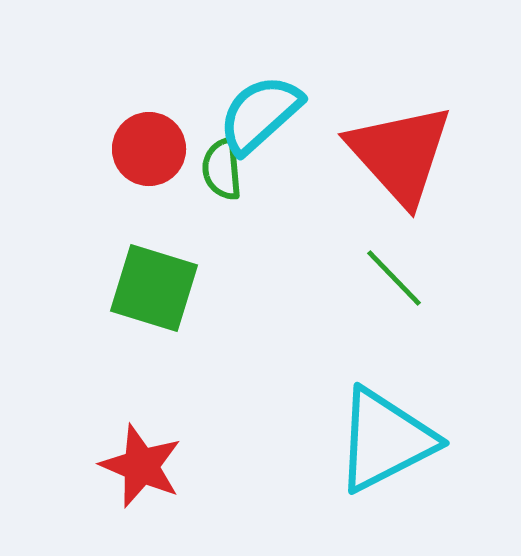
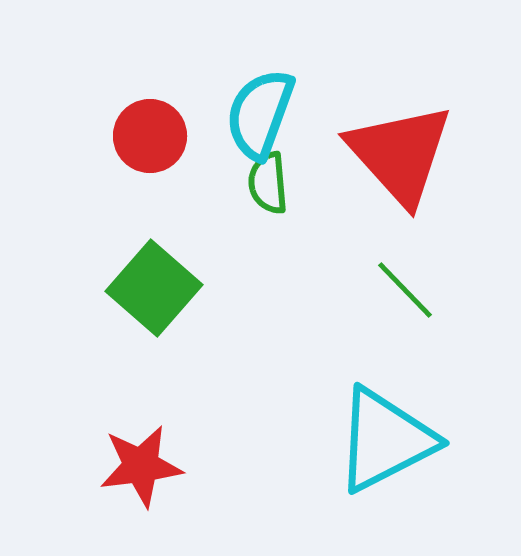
cyan semicircle: rotated 28 degrees counterclockwise
red circle: moved 1 px right, 13 px up
green semicircle: moved 46 px right, 14 px down
green line: moved 11 px right, 12 px down
green square: rotated 24 degrees clockwise
red star: rotated 30 degrees counterclockwise
